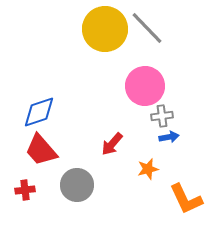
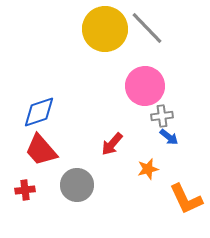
blue arrow: rotated 48 degrees clockwise
